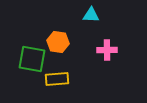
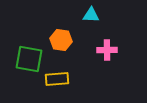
orange hexagon: moved 3 px right, 2 px up
green square: moved 3 px left
